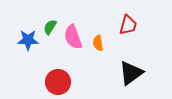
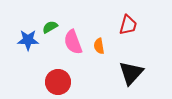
green semicircle: rotated 28 degrees clockwise
pink semicircle: moved 5 px down
orange semicircle: moved 1 px right, 3 px down
black triangle: rotated 12 degrees counterclockwise
